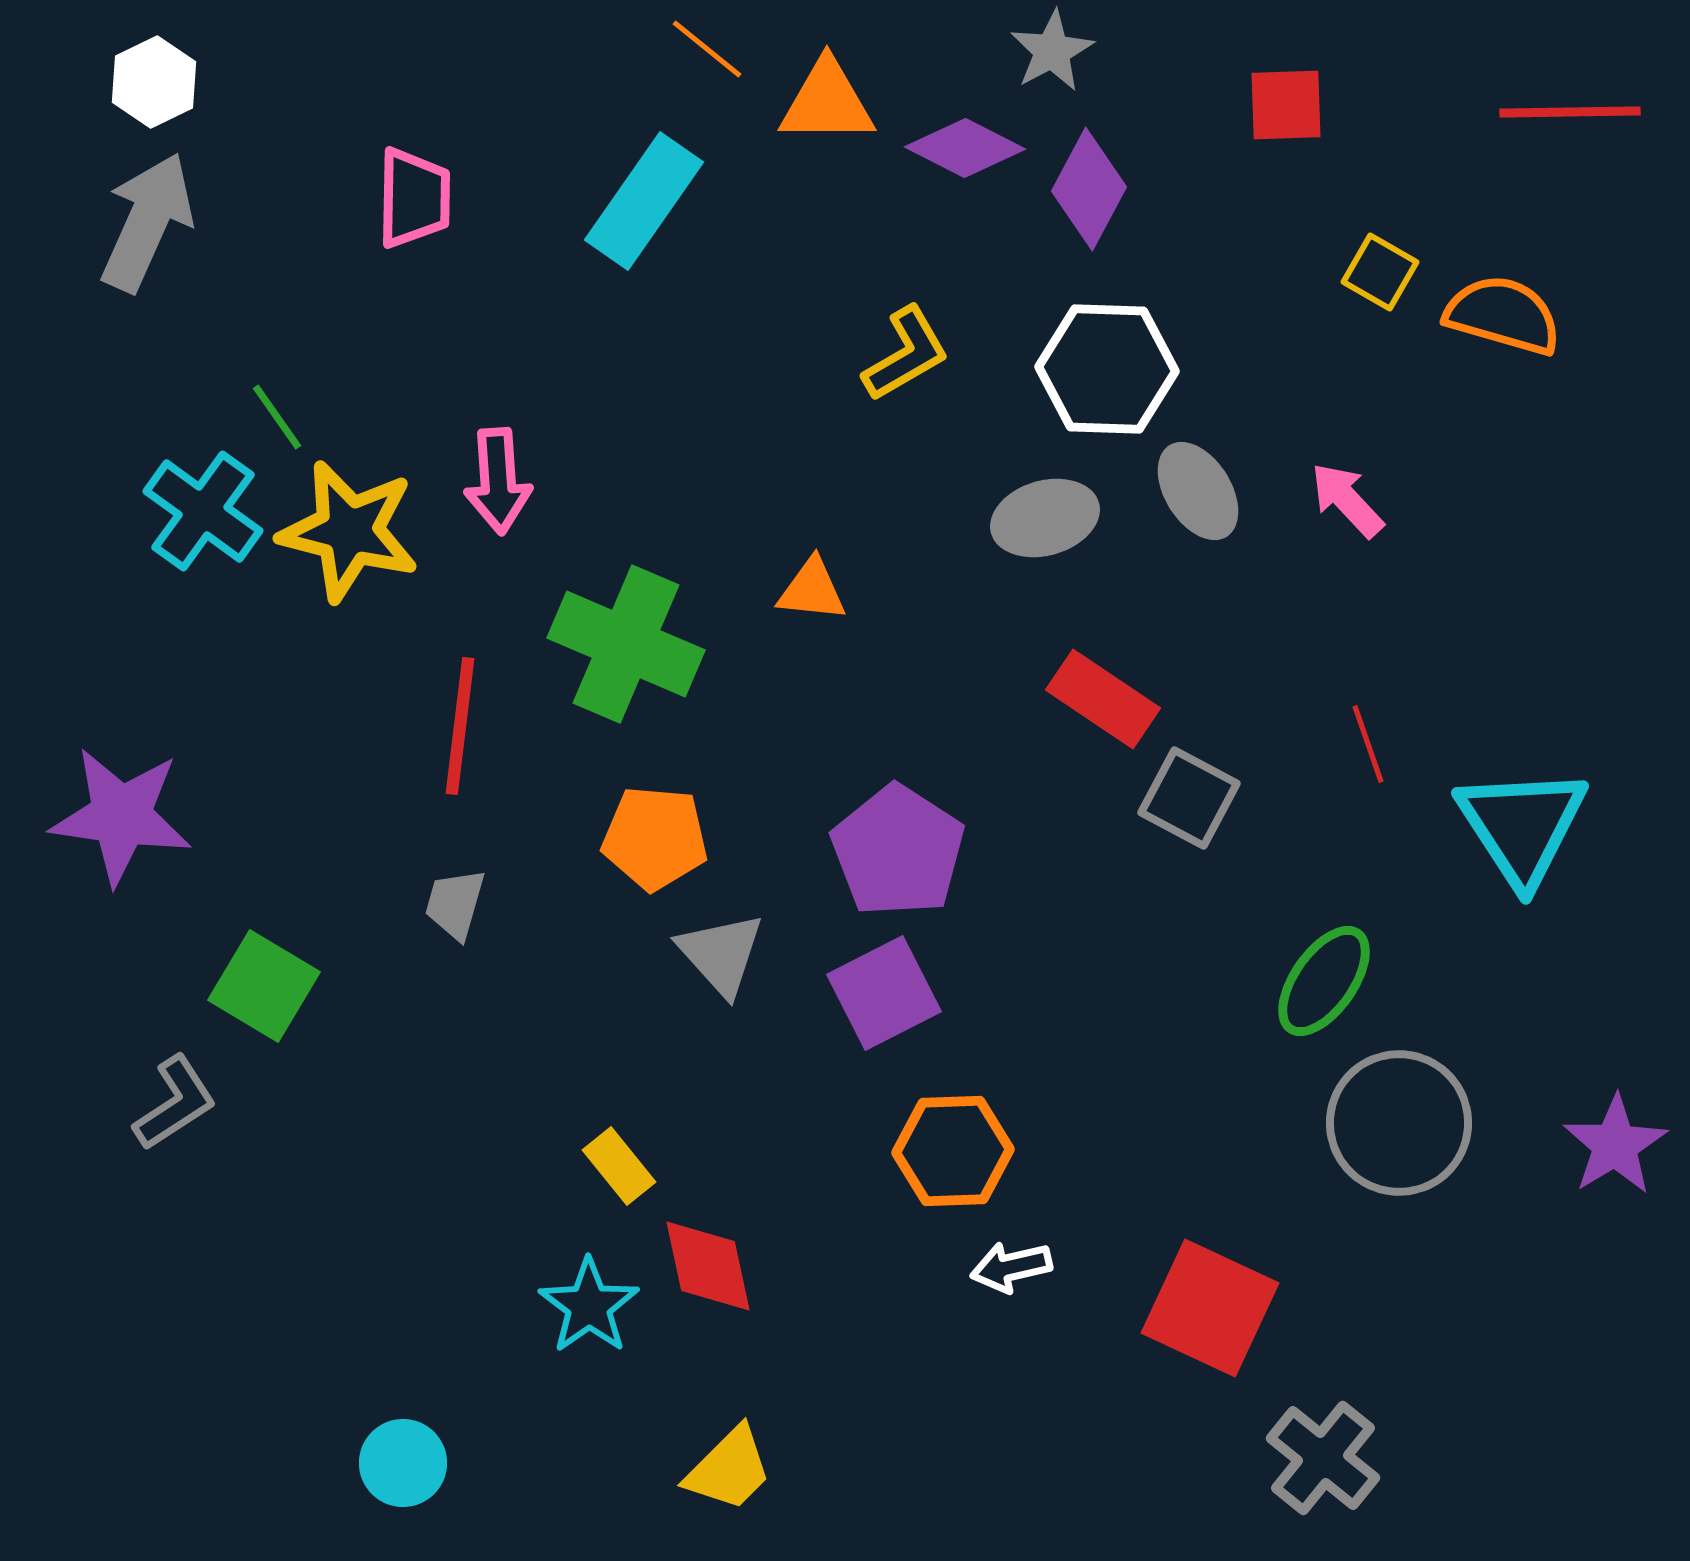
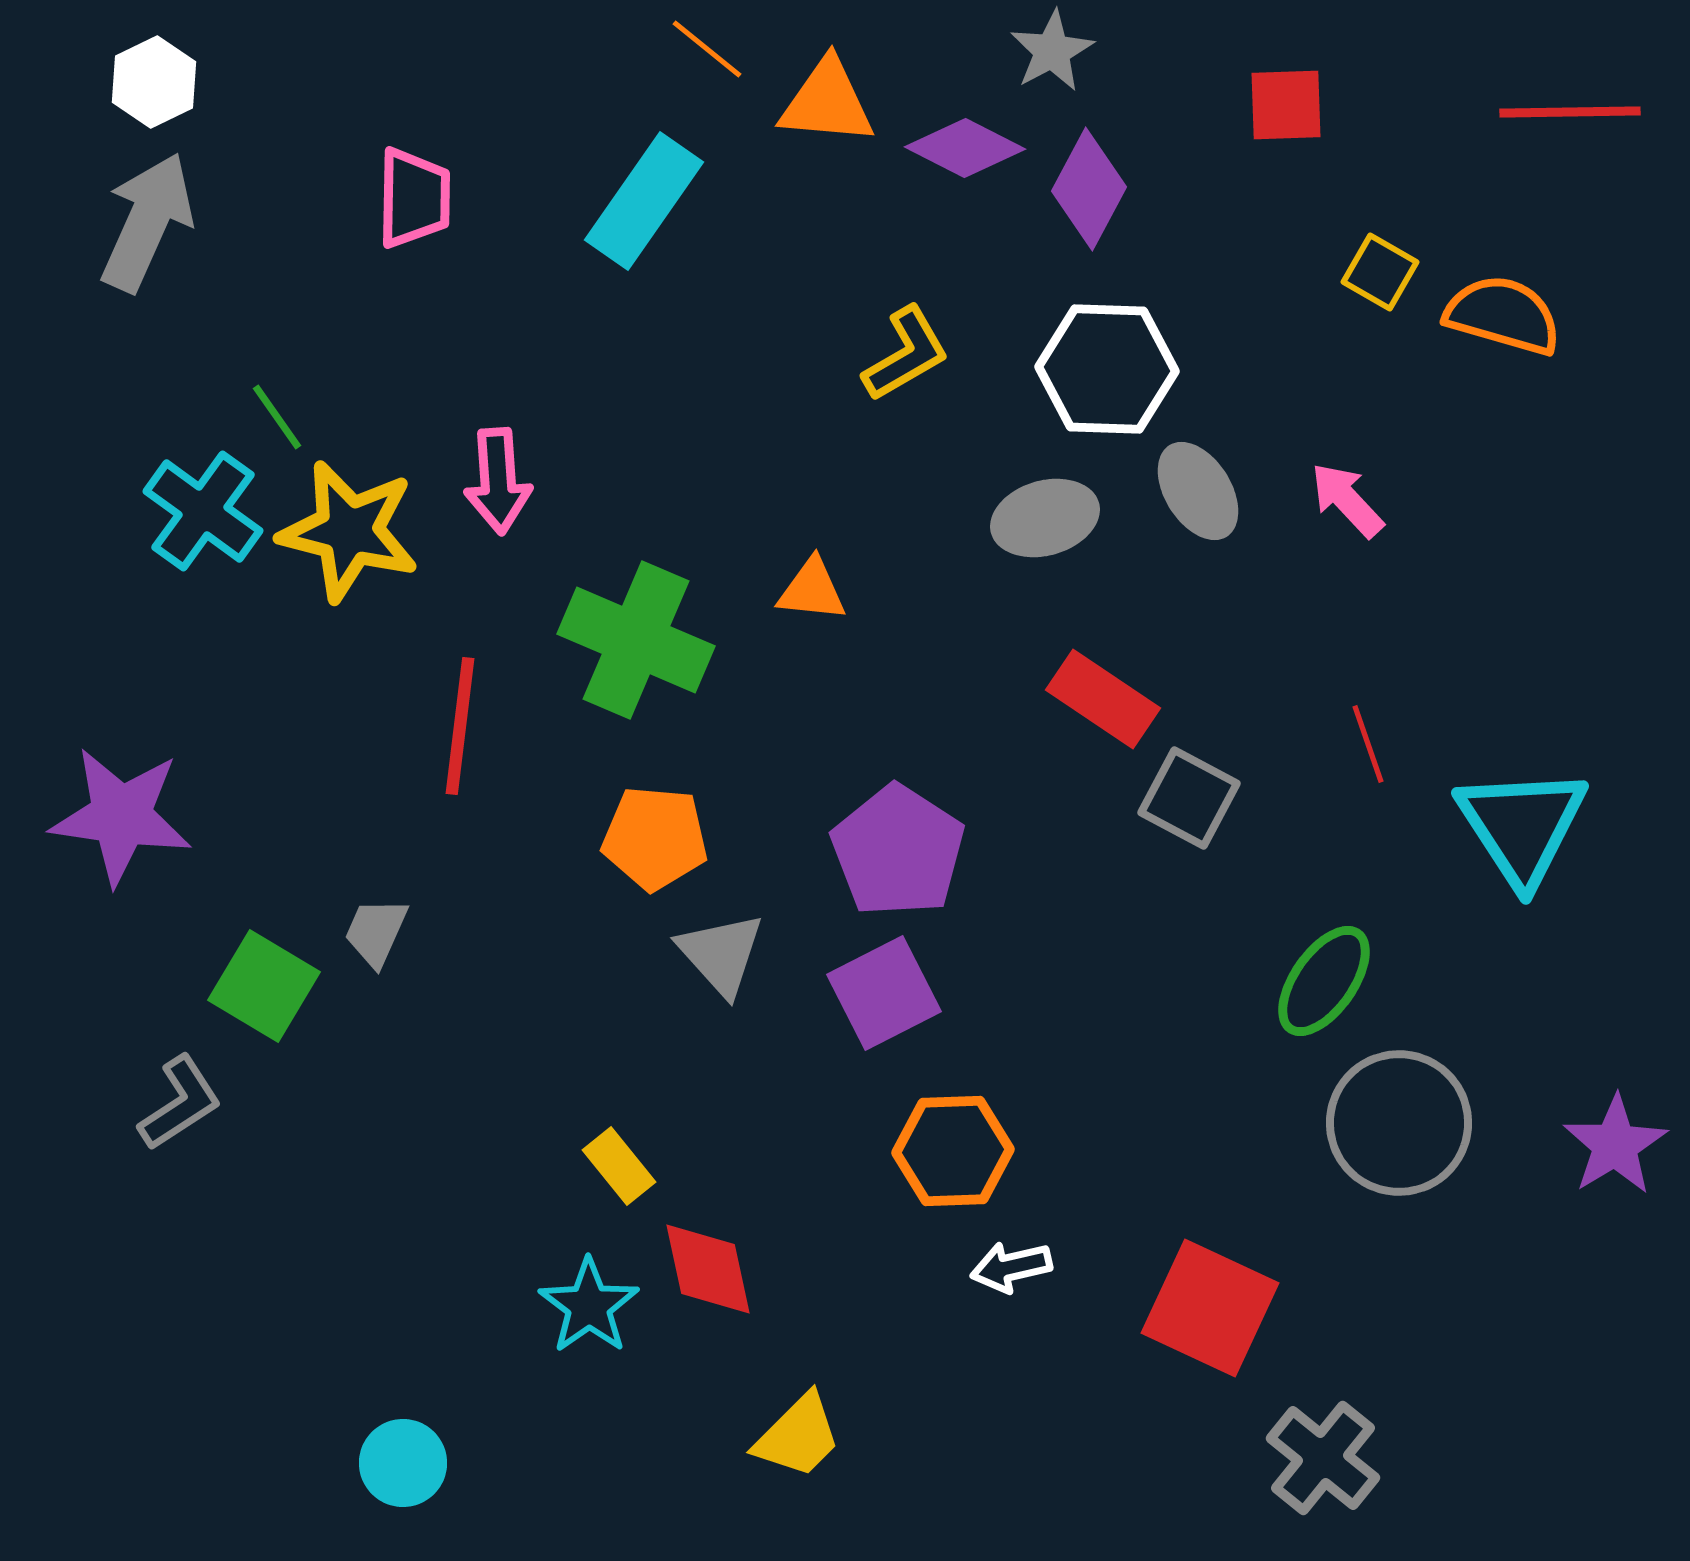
orange triangle at (827, 102): rotated 5 degrees clockwise
green cross at (626, 644): moved 10 px right, 4 px up
gray trapezoid at (455, 904): moved 79 px left, 28 px down; rotated 8 degrees clockwise
gray L-shape at (175, 1103): moved 5 px right
red diamond at (708, 1266): moved 3 px down
yellow trapezoid at (729, 1469): moved 69 px right, 33 px up
